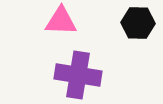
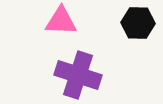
purple cross: rotated 9 degrees clockwise
